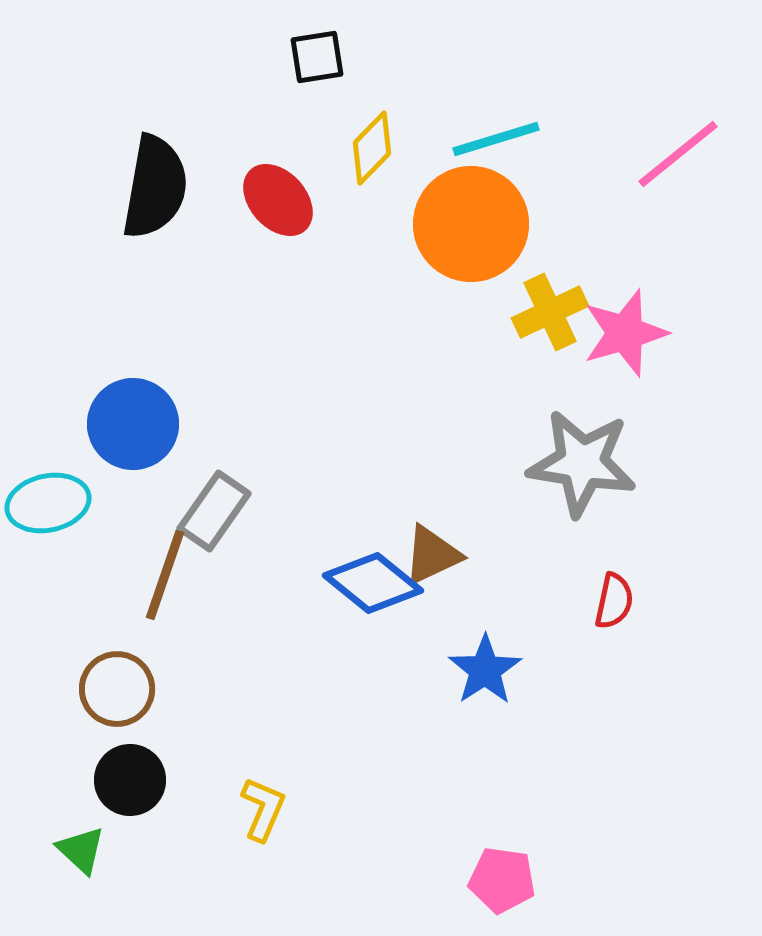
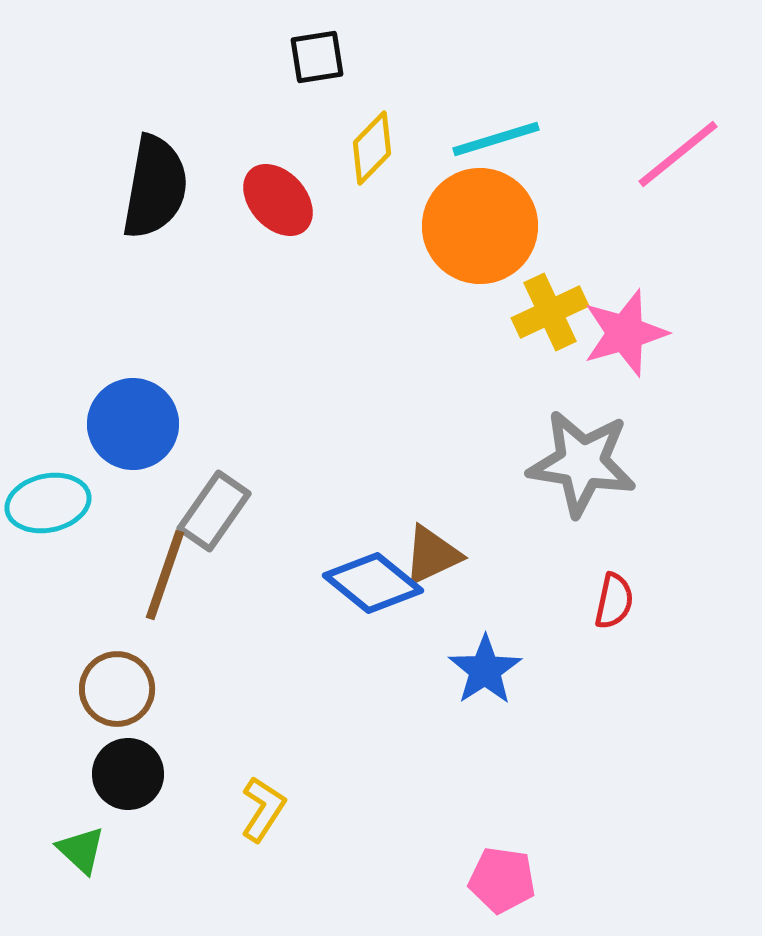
orange circle: moved 9 px right, 2 px down
black circle: moved 2 px left, 6 px up
yellow L-shape: rotated 10 degrees clockwise
